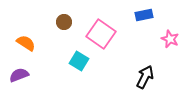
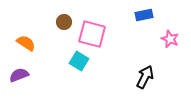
pink square: moved 9 px left; rotated 20 degrees counterclockwise
